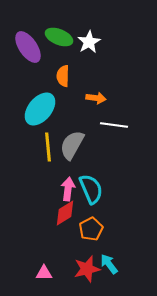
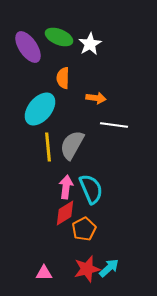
white star: moved 1 px right, 2 px down
orange semicircle: moved 2 px down
pink arrow: moved 2 px left, 2 px up
orange pentagon: moved 7 px left
cyan arrow: moved 4 px down; rotated 85 degrees clockwise
